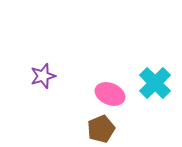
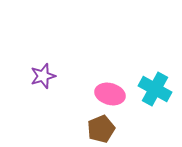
cyan cross: moved 6 px down; rotated 16 degrees counterclockwise
pink ellipse: rotated 8 degrees counterclockwise
